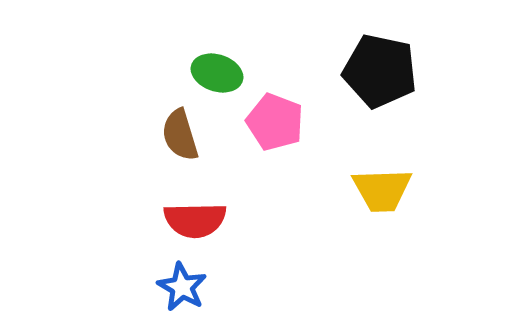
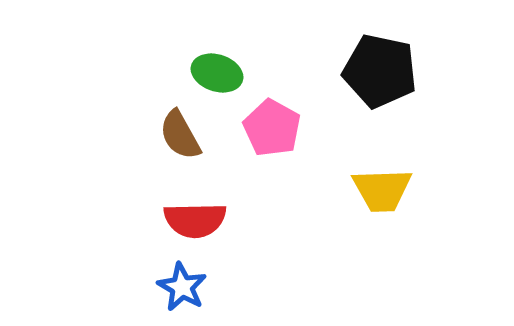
pink pentagon: moved 3 px left, 6 px down; rotated 8 degrees clockwise
brown semicircle: rotated 12 degrees counterclockwise
